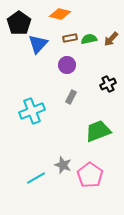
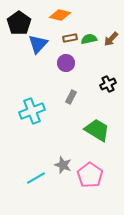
orange diamond: moved 1 px down
purple circle: moved 1 px left, 2 px up
green trapezoid: moved 1 px left, 1 px up; rotated 52 degrees clockwise
